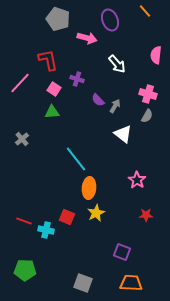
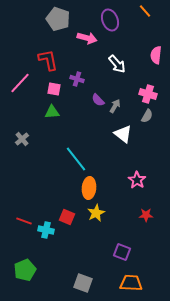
pink square: rotated 24 degrees counterclockwise
green pentagon: rotated 25 degrees counterclockwise
